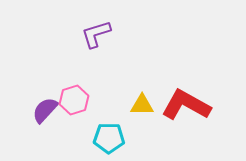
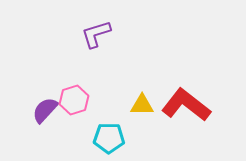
red L-shape: rotated 9 degrees clockwise
